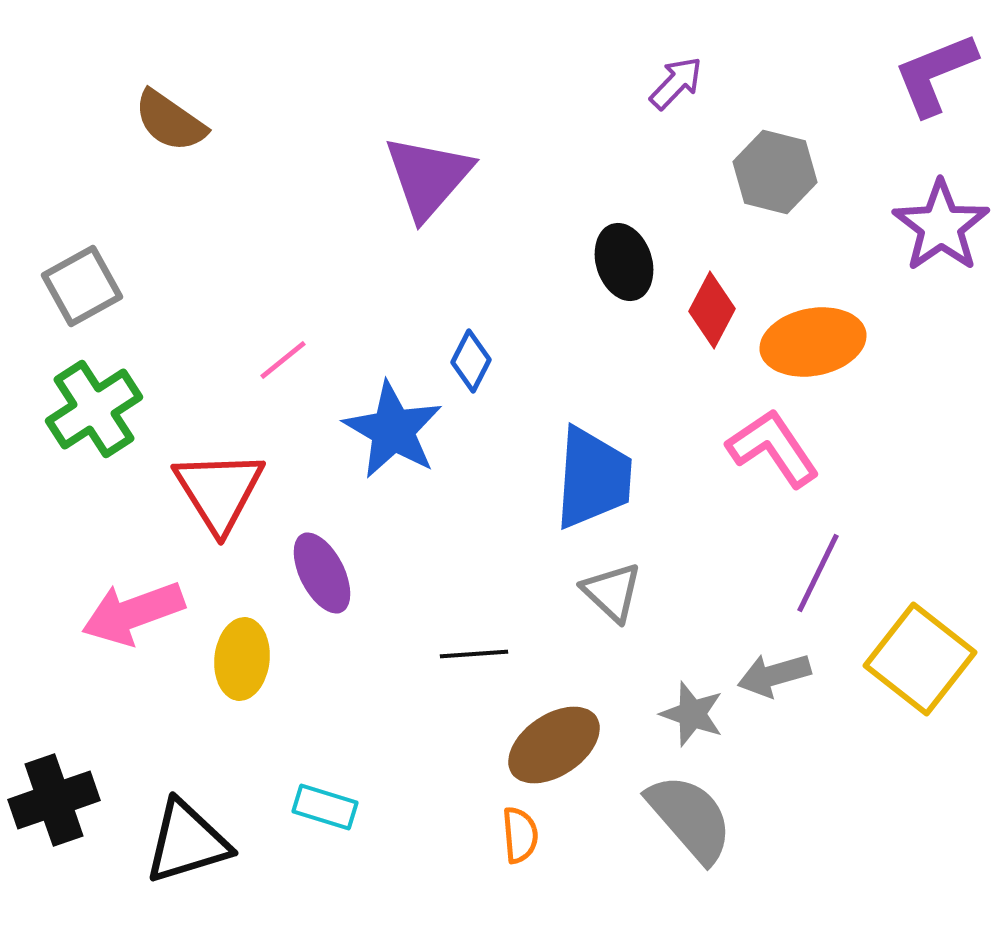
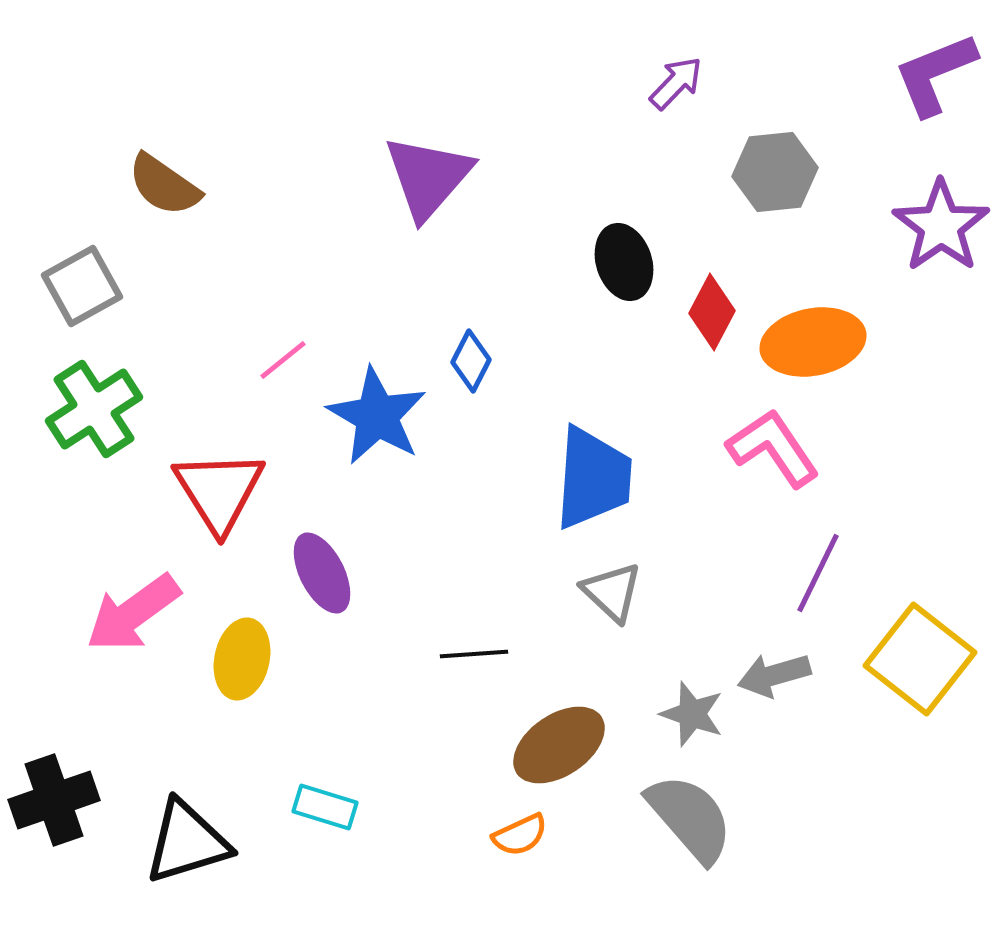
brown semicircle: moved 6 px left, 64 px down
gray hexagon: rotated 20 degrees counterclockwise
red diamond: moved 2 px down
blue star: moved 16 px left, 14 px up
pink arrow: rotated 16 degrees counterclockwise
yellow ellipse: rotated 6 degrees clockwise
brown ellipse: moved 5 px right
orange semicircle: rotated 70 degrees clockwise
